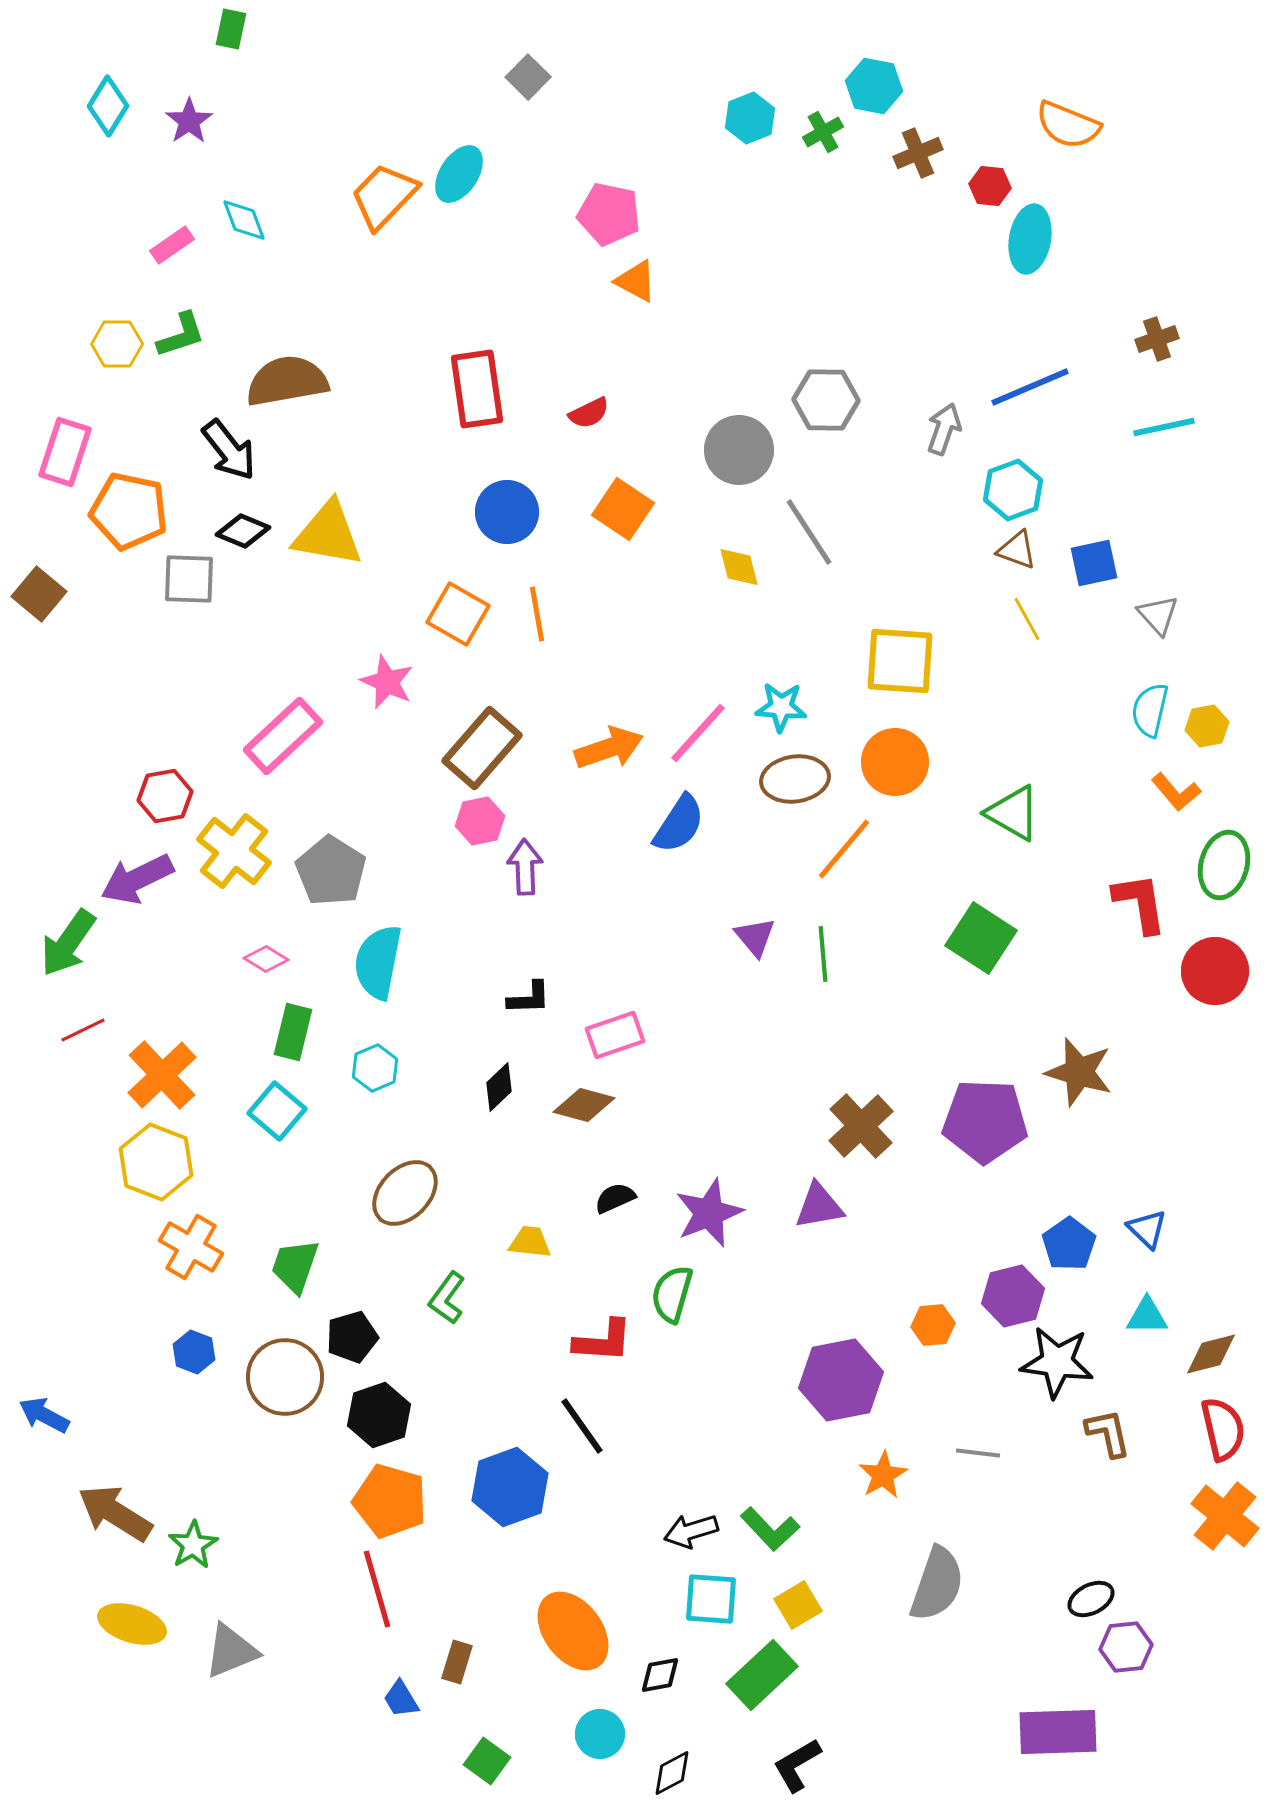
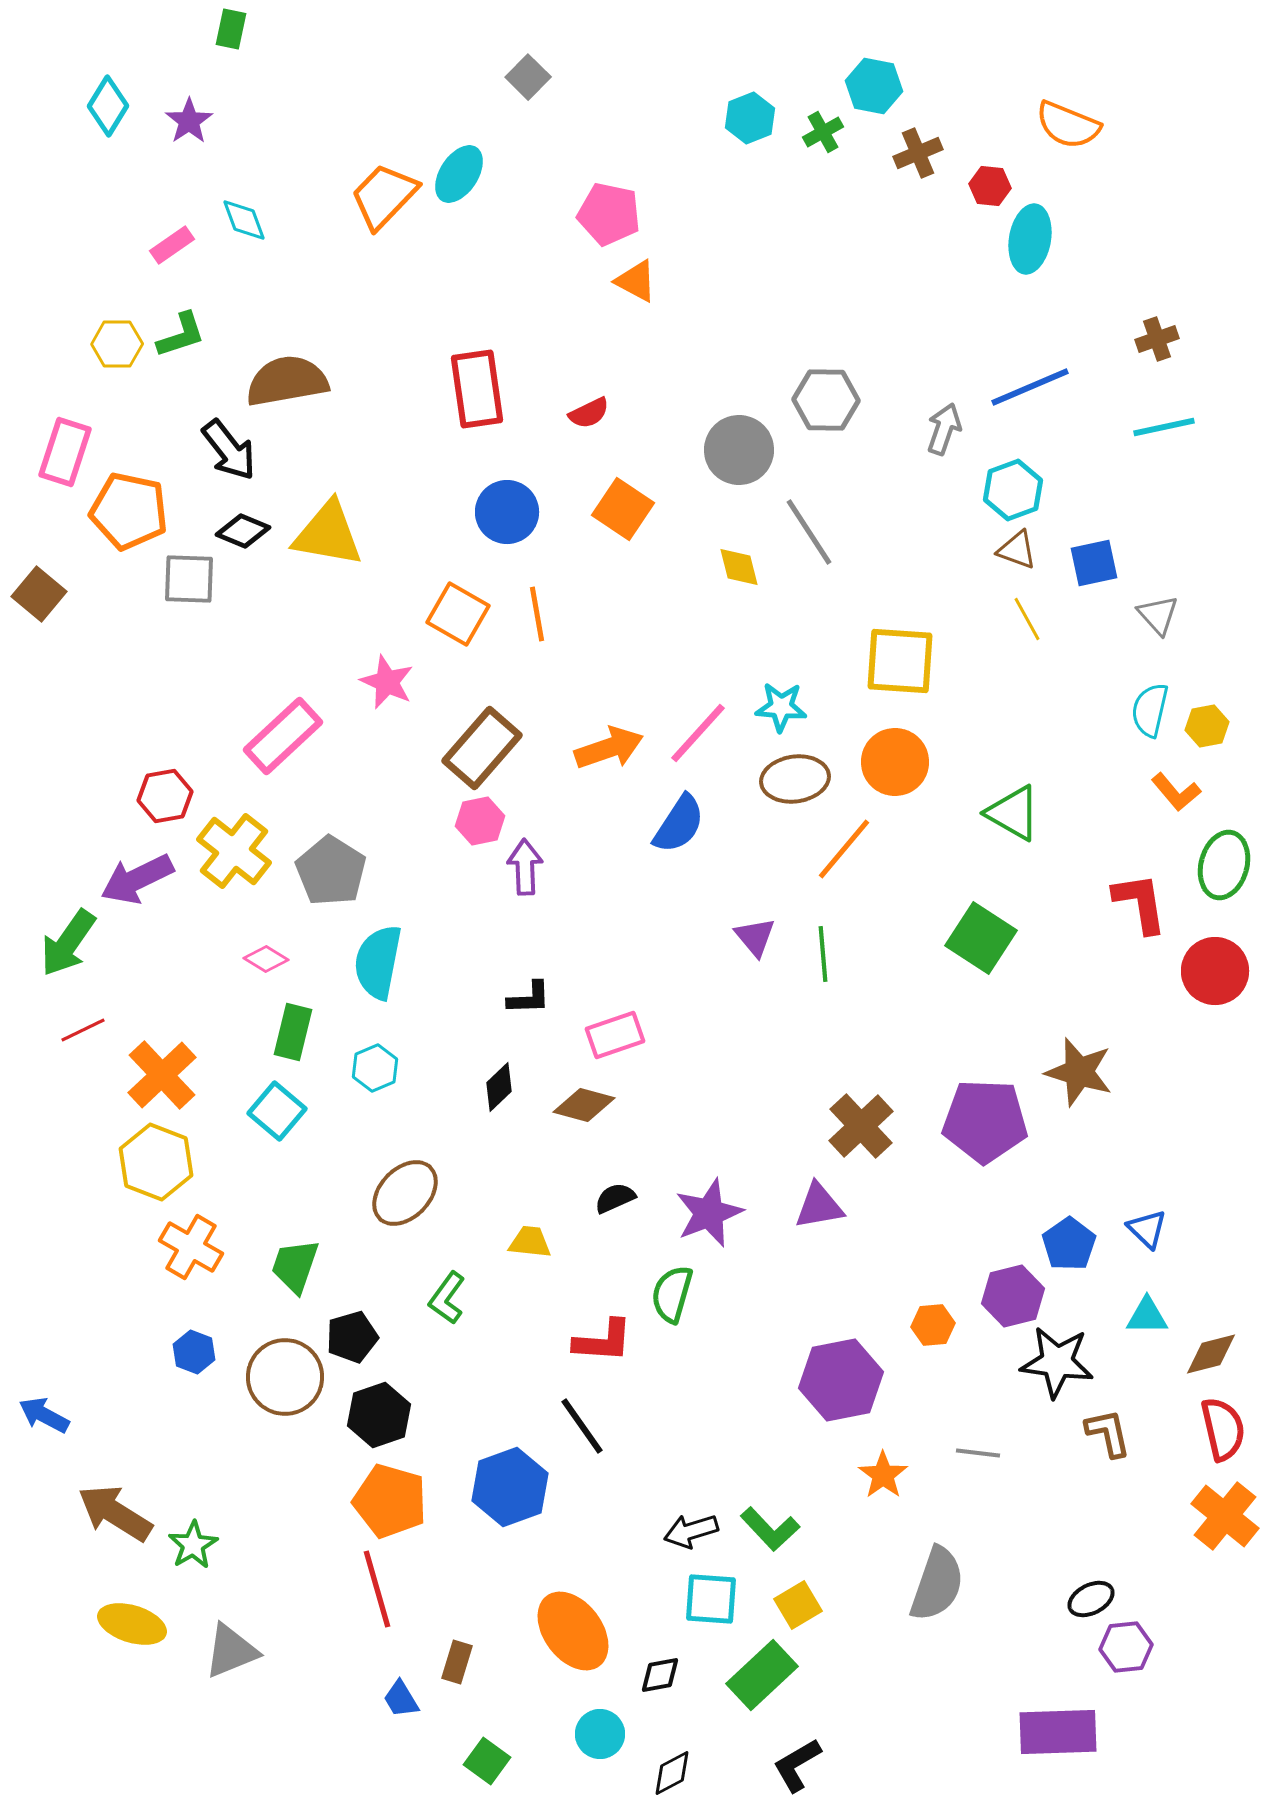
orange star at (883, 1475): rotated 6 degrees counterclockwise
